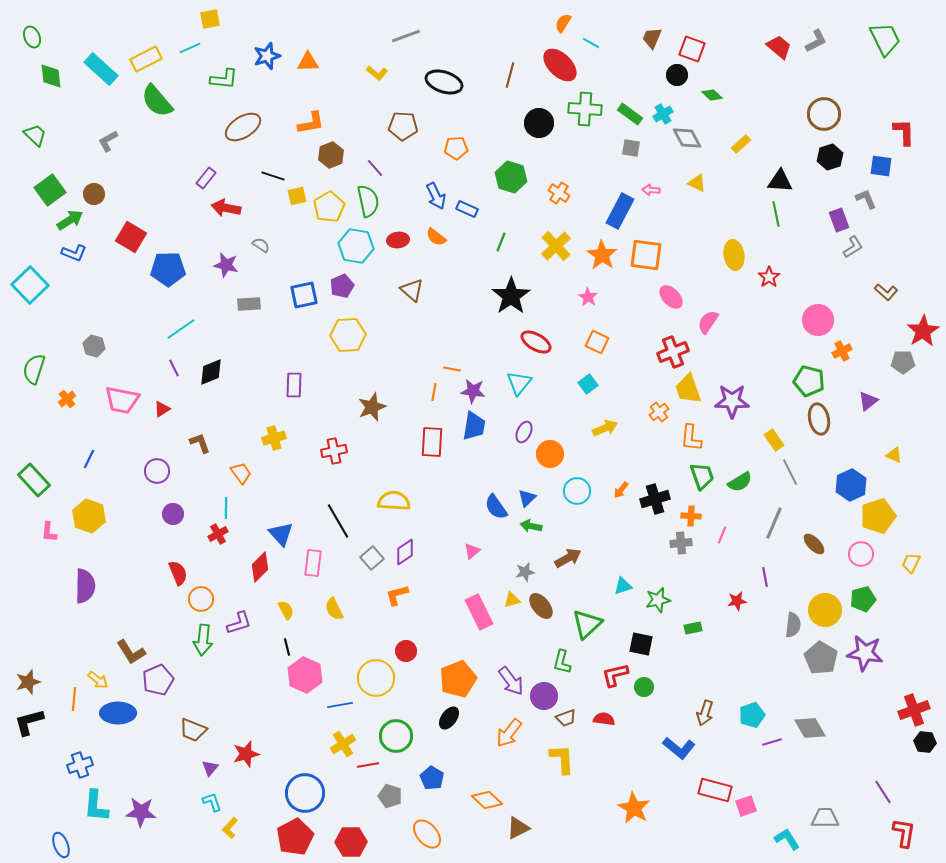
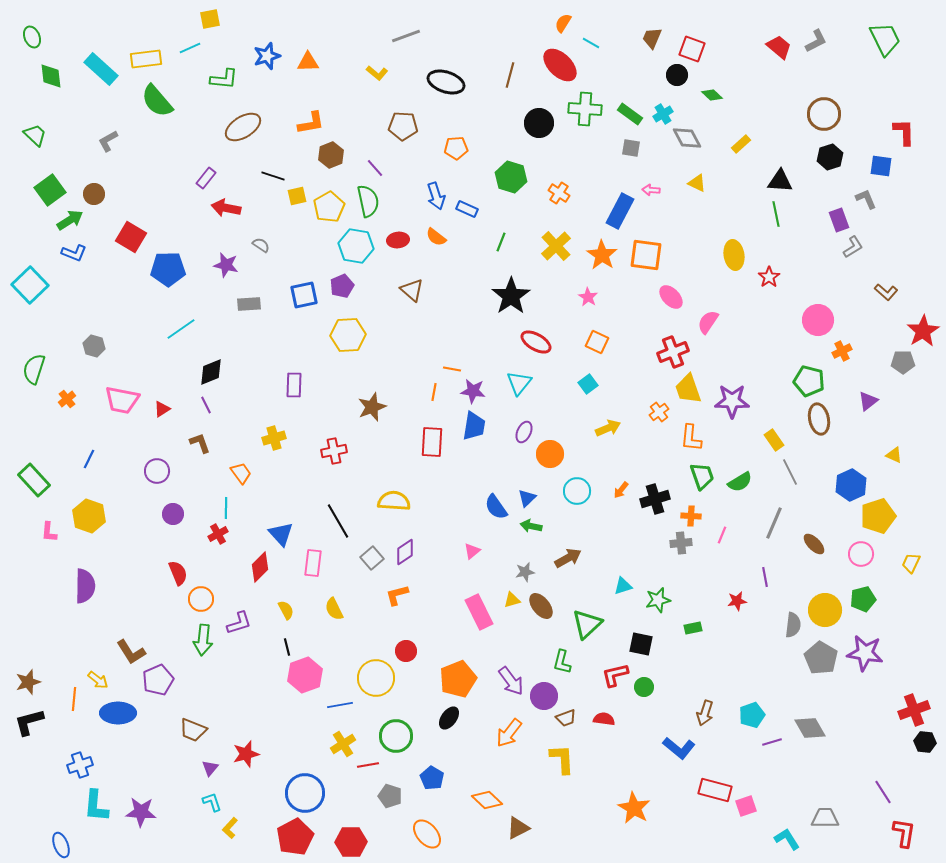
yellow rectangle at (146, 59): rotated 20 degrees clockwise
black ellipse at (444, 82): moved 2 px right
blue arrow at (436, 196): rotated 8 degrees clockwise
purple line at (174, 368): moved 32 px right, 37 px down
yellow arrow at (605, 428): moved 3 px right
pink hexagon at (305, 675): rotated 16 degrees clockwise
